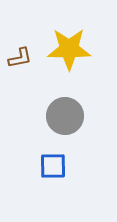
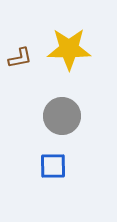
gray circle: moved 3 px left
